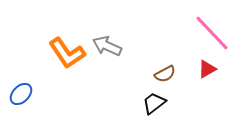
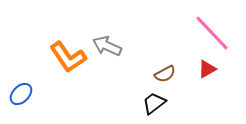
orange L-shape: moved 1 px right, 4 px down
